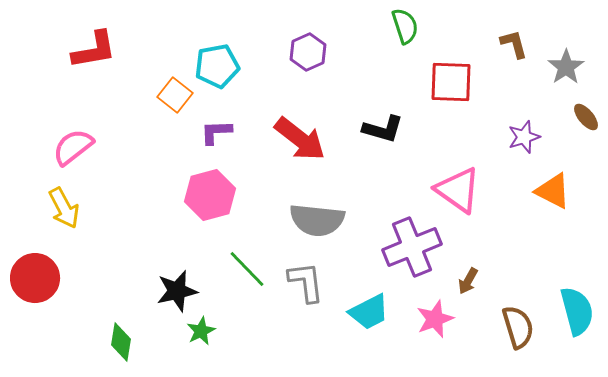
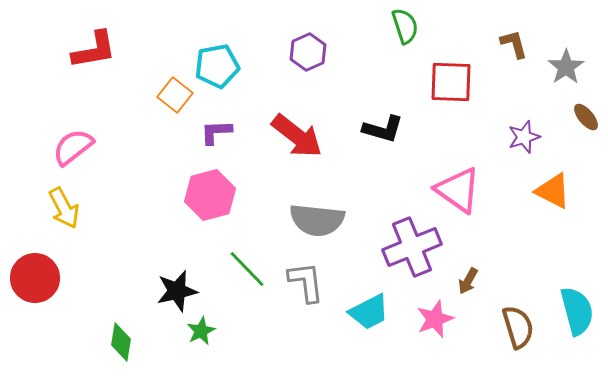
red arrow: moved 3 px left, 3 px up
